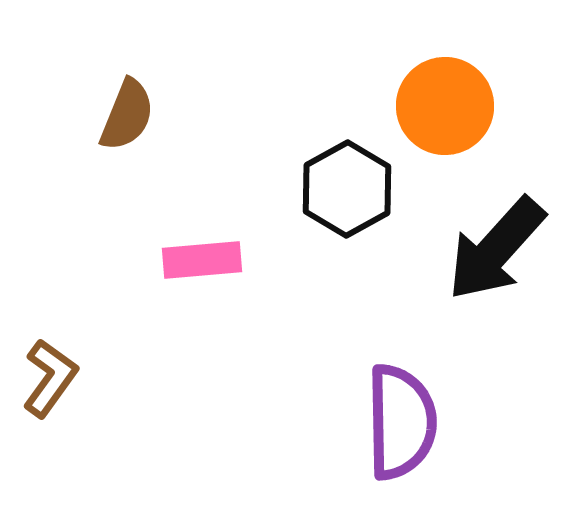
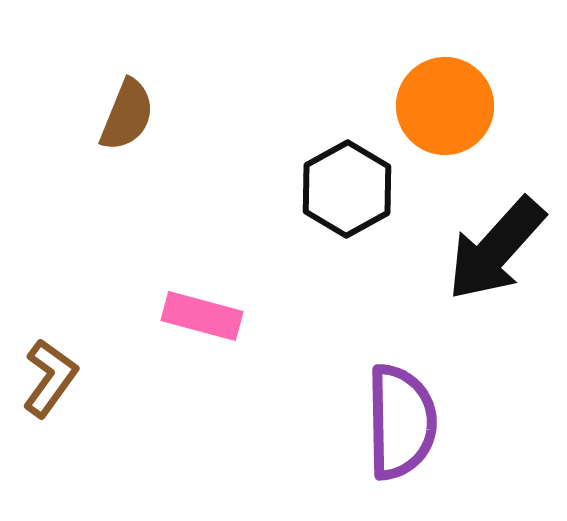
pink rectangle: moved 56 px down; rotated 20 degrees clockwise
